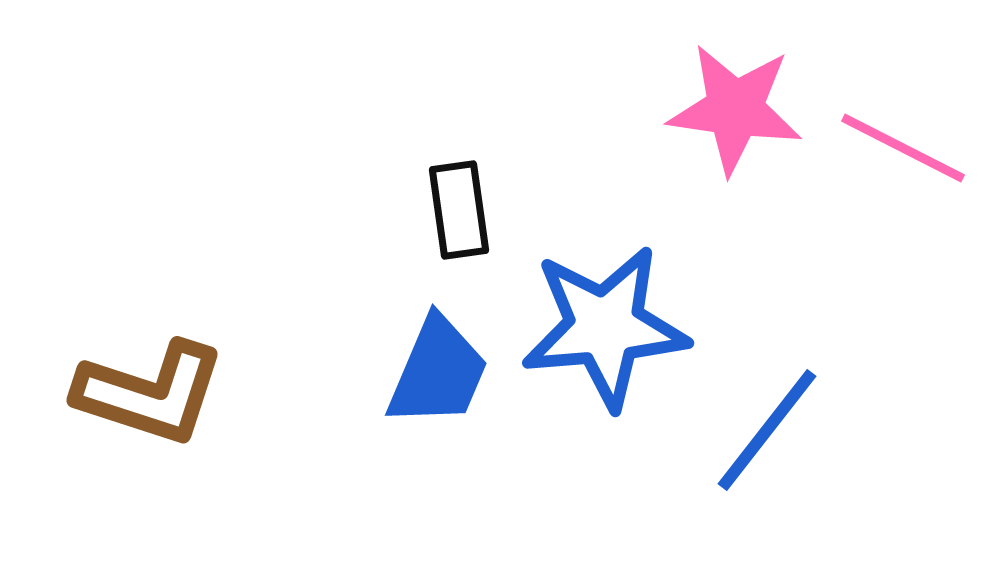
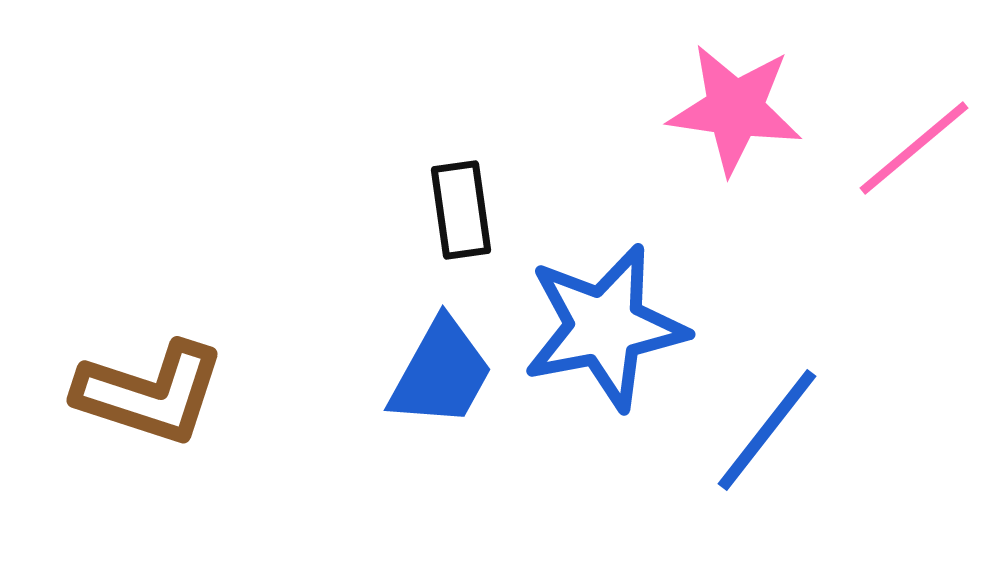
pink line: moved 11 px right; rotated 67 degrees counterclockwise
black rectangle: moved 2 px right
blue star: rotated 6 degrees counterclockwise
blue trapezoid: moved 3 px right, 1 px down; rotated 6 degrees clockwise
